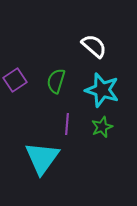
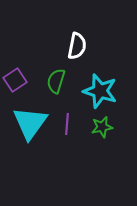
white semicircle: moved 17 px left; rotated 60 degrees clockwise
cyan star: moved 2 px left, 1 px down
green star: rotated 10 degrees clockwise
cyan triangle: moved 12 px left, 35 px up
